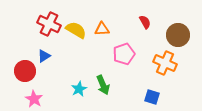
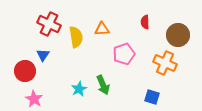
red semicircle: rotated 152 degrees counterclockwise
yellow semicircle: moved 7 px down; rotated 50 degrees clockwise
blue triangle: moved 1 px left, 1 px up; rotated 24 degrees counterclockwise
